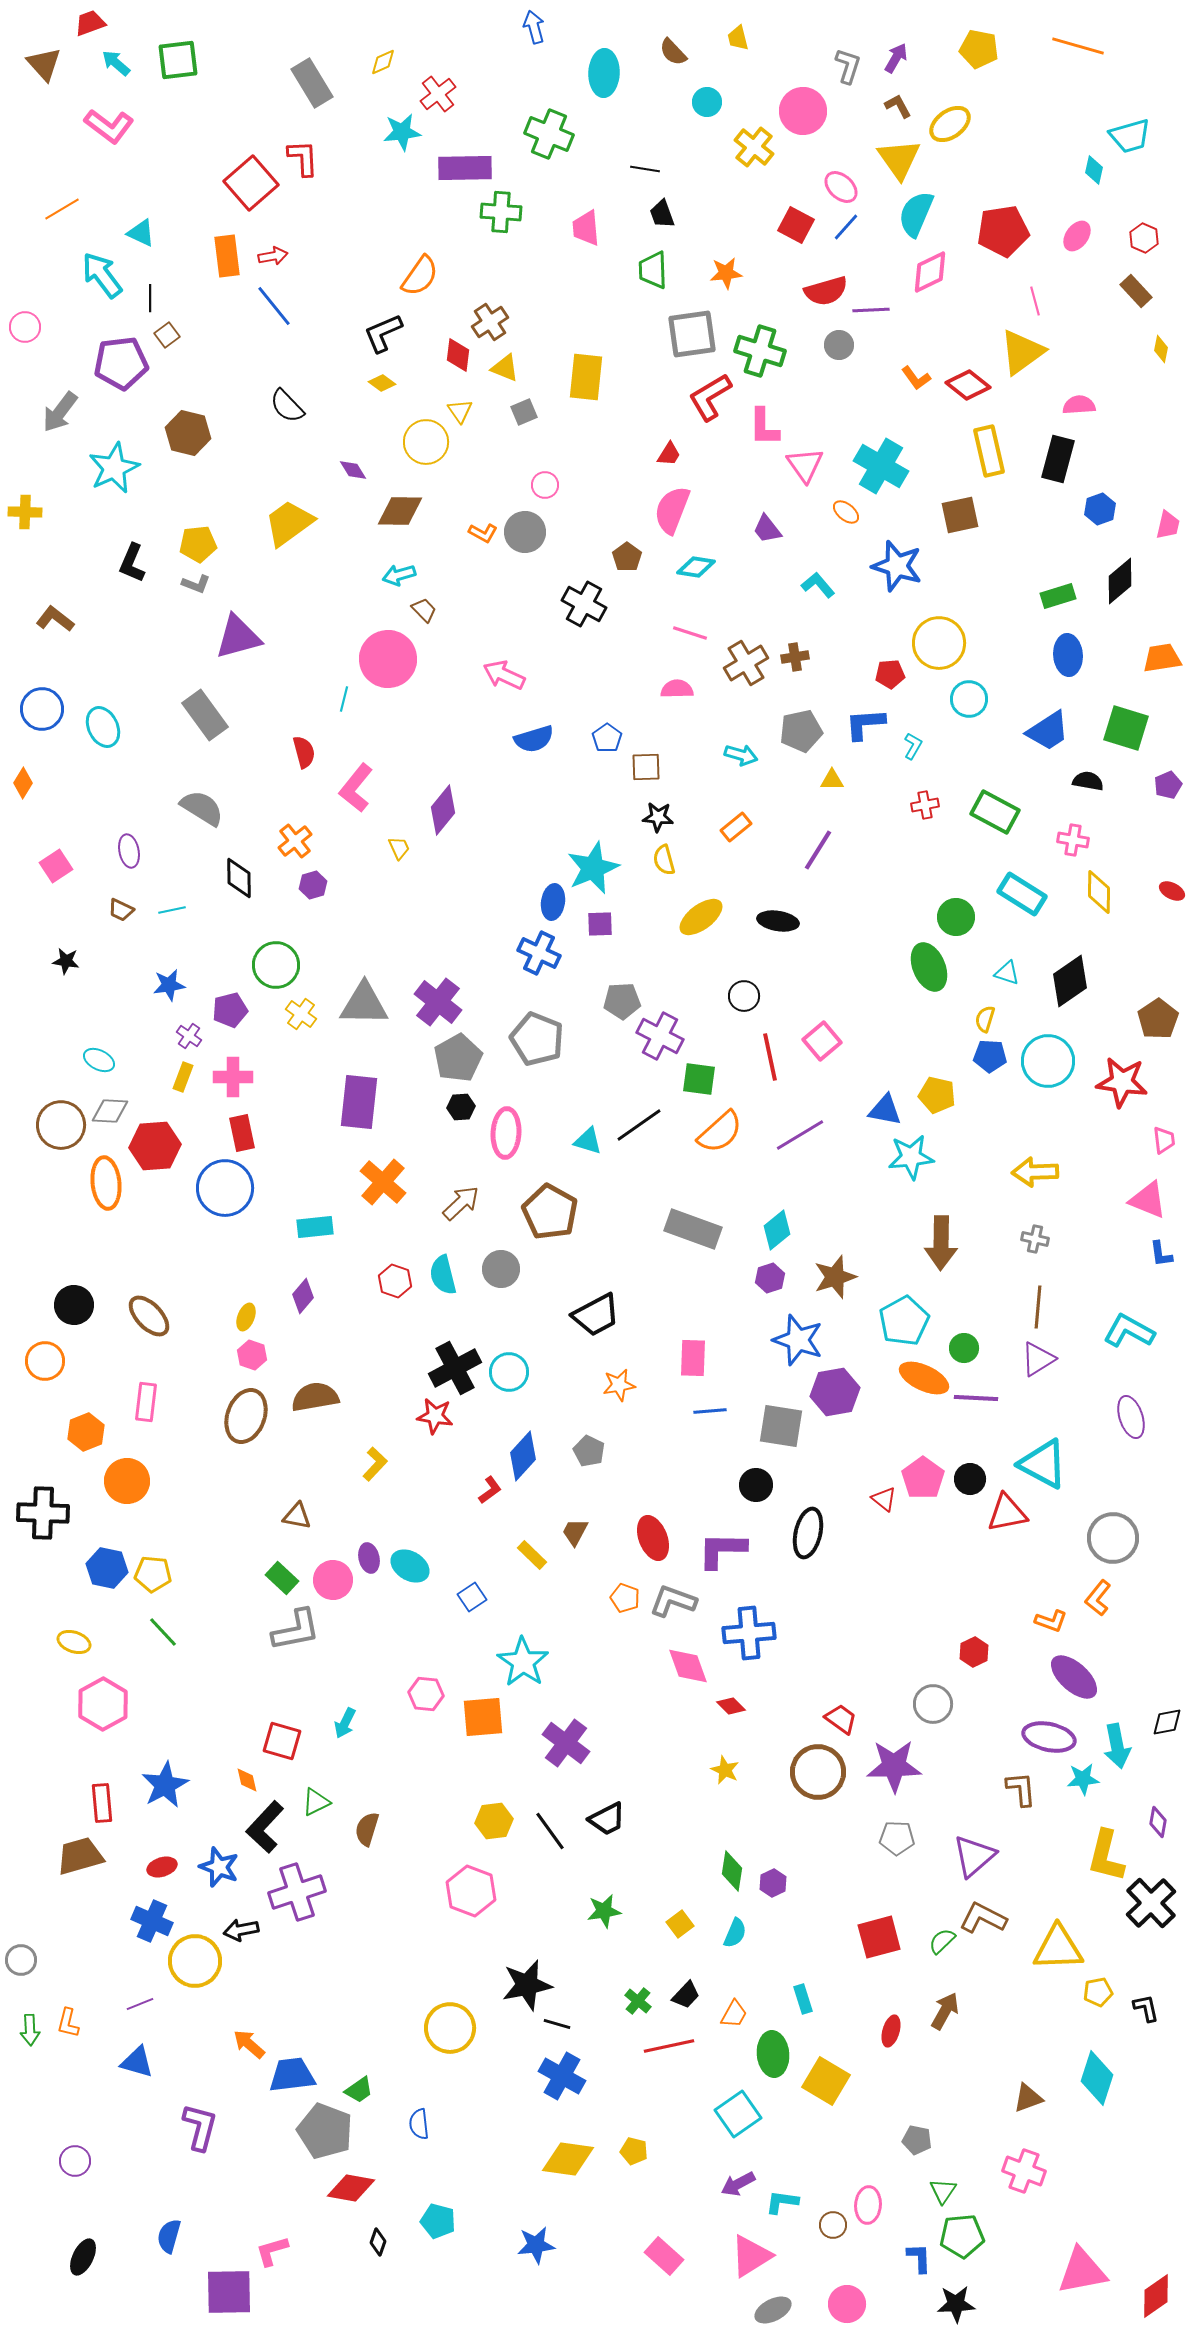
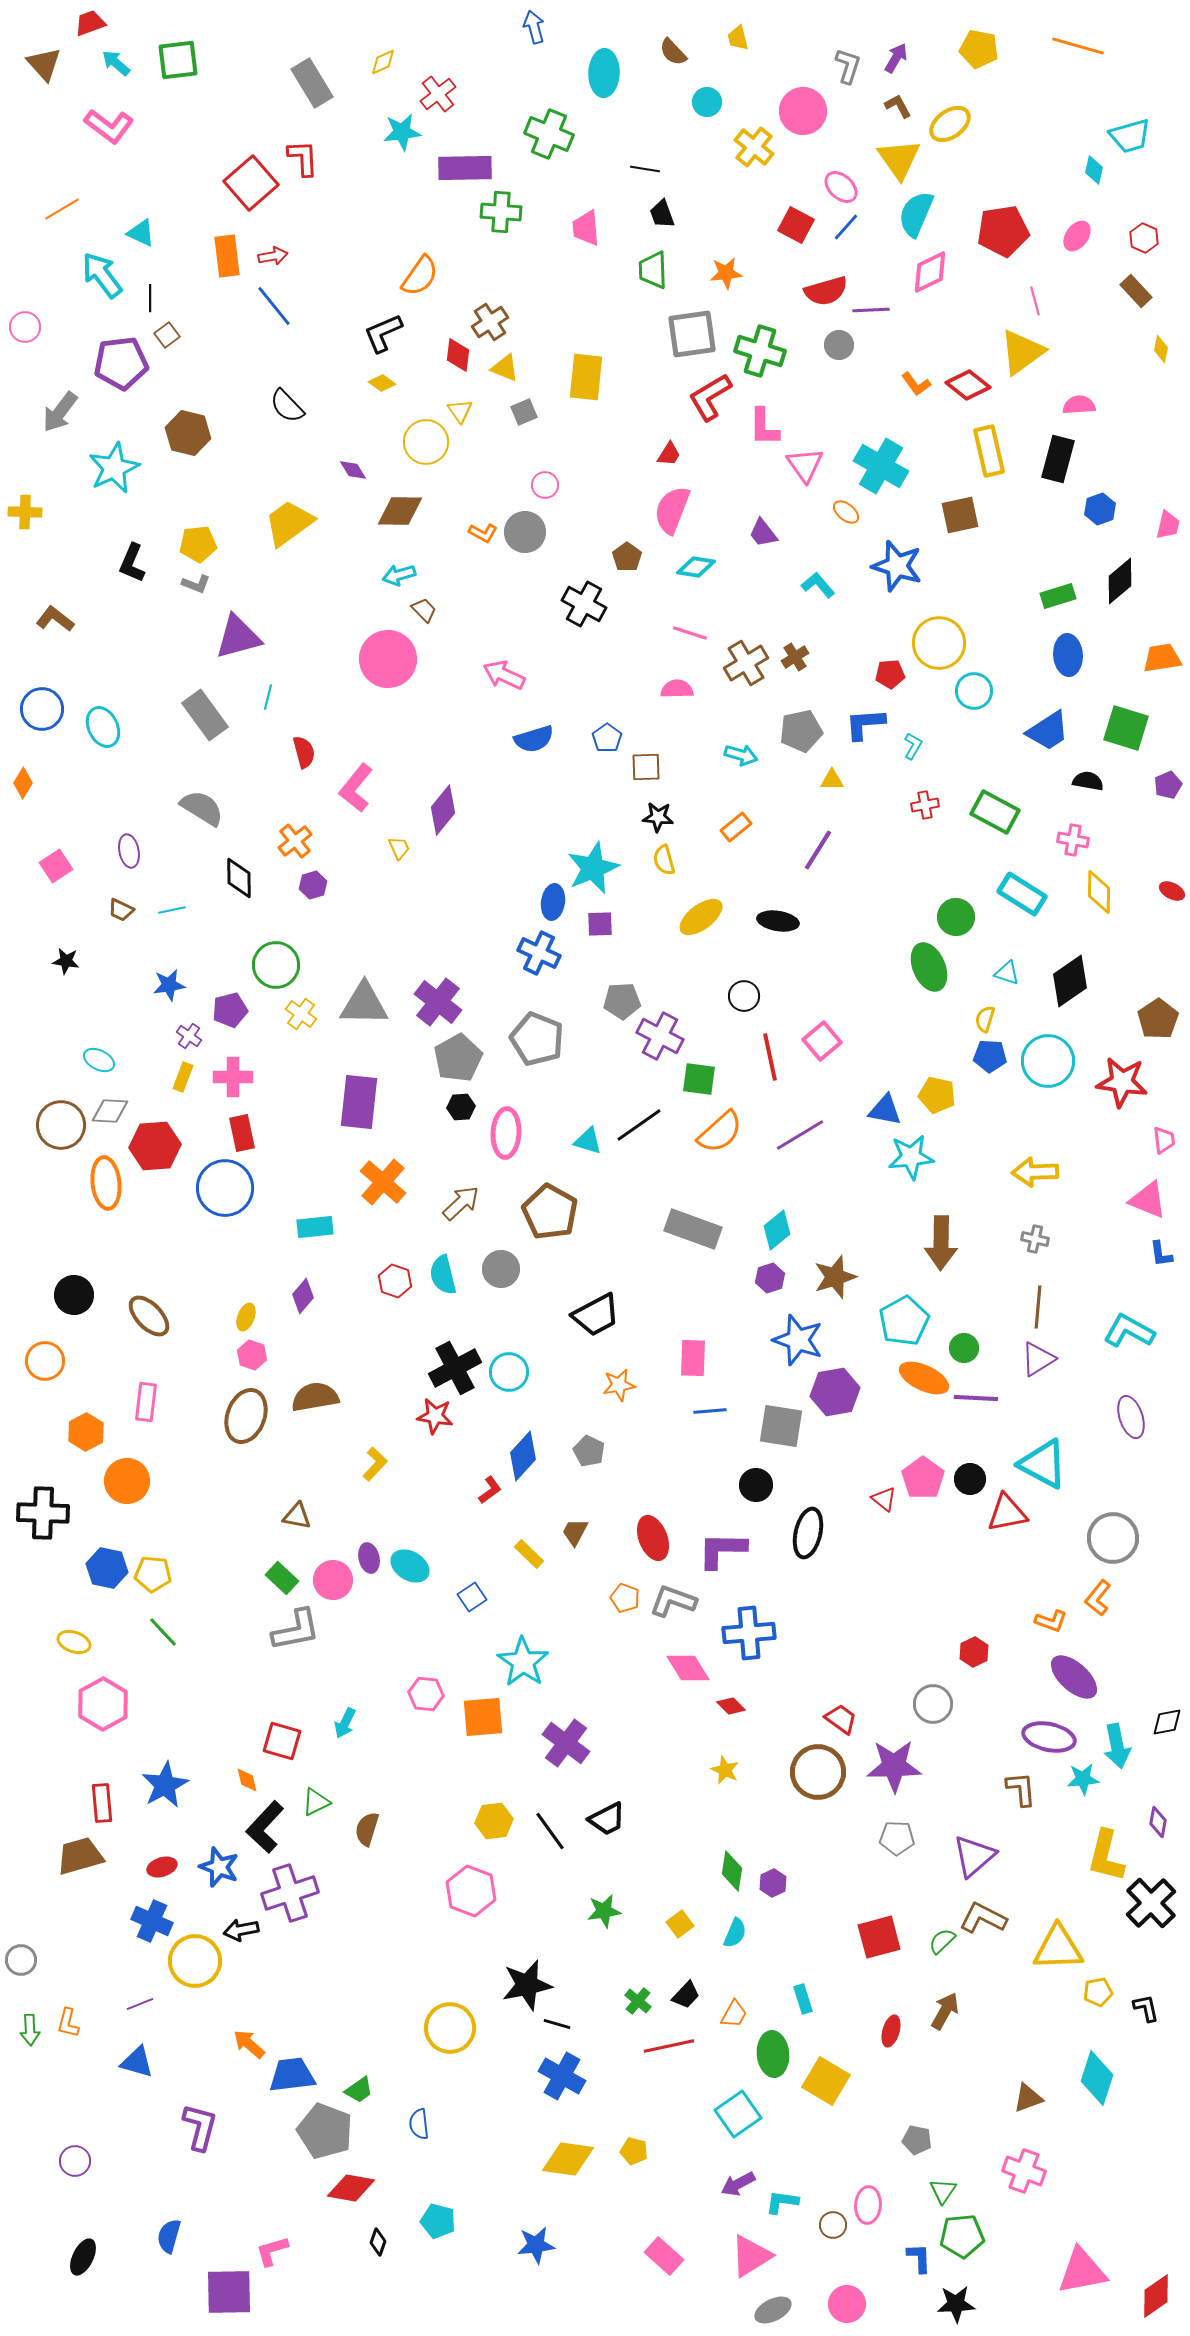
orange L-shape at (916, 378): moved 6 px down
purple trapezoid at (767, 529): moved 4 px left, 4 px down
brown cross at (795, 657): rotated 24 degrees counterclockwise
cyan line at (344, 699): moved 76 px left, 2 px up
cyan circle at (969, 699): moved 5 px right, 8 px up
black circle at (74, 1305): moved 10 px up
orange hexagon at (86, 1432): rotated 6 degrees counterclockwise
yellow rectangle at (532, 1555): moved 3 px left, 1 px up
pink diamond at (688, 1666): moved 2 px down; rotated 12 degrees counterclockwise
purple cross at (297, 1892): moved 7 px left, 1 px down
